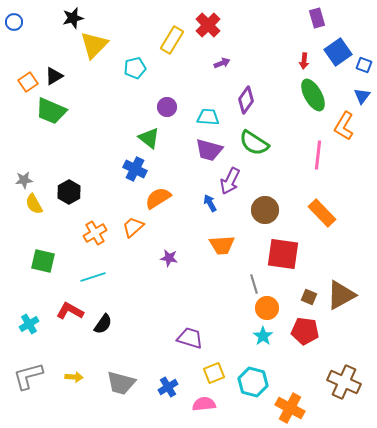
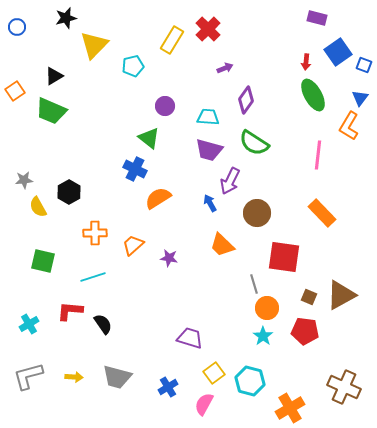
black star at (73, 18): moved 7 px left
purple rectangle at (317, 18): rotated 60 degrees counterclockwise
blue circle at (14, 22): moved 3 px right, 5 px down
red cross at (208, 25): moved 4 px down
red arrow at (304, 61): moved 2 px right, 1 px down
purple arrow at (222, 63): moved 3 px right, 5 px down
cyan pentagon at (135, 68): moved 2 px left, 2 px up
orange square at (28, 82): moved 13 px left, 9 px down
blue triangle at (362, 96): moved 2 px left, 2 px down
purple circle at (167, 107): moved 2 px left, 1 px up
orange L-shape at (344, 126): moved 5 px right
yellow semicircle at (34, 204): moved 4 px right, 3 px down
brown circle at (265, 210): moved 8 px left, 3 px down
orange trapezoid at (133, 227): moved 18 px down
orange cross at (95, 233): rotated 30 degrees clockwise
orange trapezoid at (222, 245): rotated 48 degrees clockwise
red square at (283, 254): moved 1 px right, 3 px down
red L-shape at (70, 311): rotated 24 degrees counterclockwise
black semicircle at (103, 324): rotated 70 degrees counterclockwise
yellow square at (214, 373): rotated 15 degrees counterclockwise
cyan hexagon at (253, 382): moved 3 px left, 1 px up
brown cross at (344, 382): moved 5 px down
gray trapezoid at (121, 383): moved 4 px left, 6 px up
pink semicircle at (204, 404): rotated 55 degrees counterclockwise
orange cross at (290, 408): rotated 32 degrees clockwise
